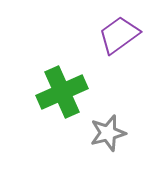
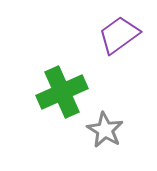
gray star: moved 3 px left, 3 px up; rotated 27 degrees counterclockwise
